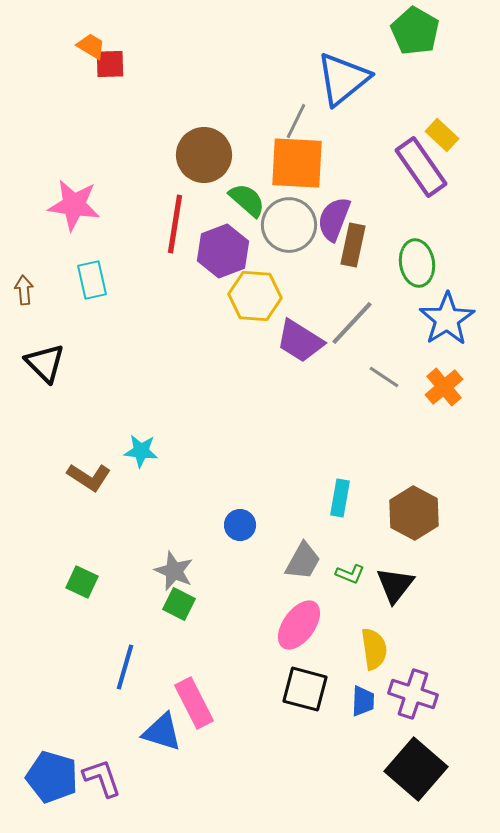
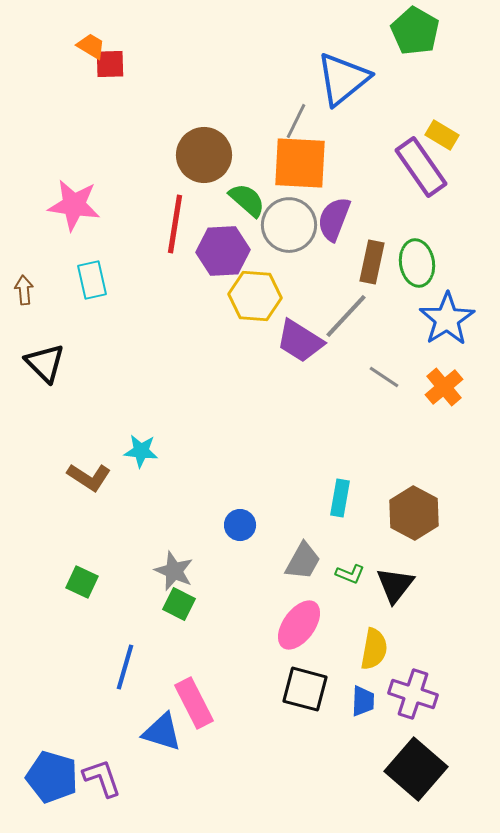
yellow rectangle at (442, 135): rotated 12 degrees counterclockwise
orange square at (297, 163): moved 3 px right
brown rectangle at (353, 245): moved 19 px right, 17 px down
purple hexagon at (223, 251): rotated 18 degrees clockwise
gray line at (352, 323): moved 6 px left, 7 px up
yellow semicircle at (374, 649): rotated 18 degrees clockwise
